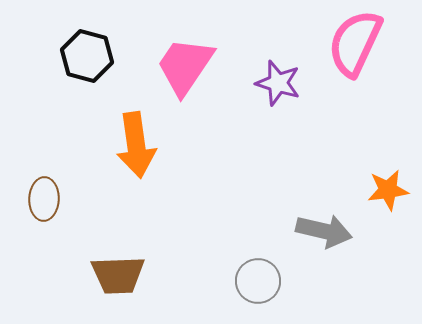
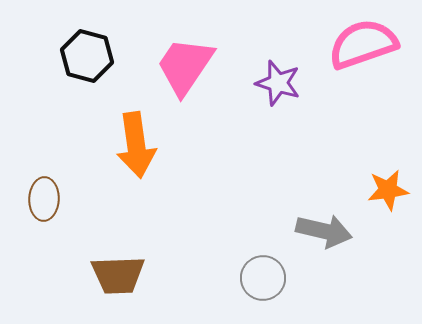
pink semicircle: moved 8 px right, 1 px down; rotated 46 degrees clockwise
gray circle: moved 5 px right, 3 px up
